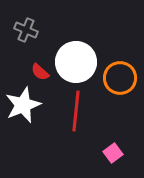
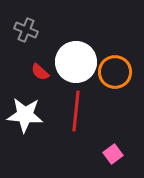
orange circle: moved 5 px left, 6 px up
white star: moved 2 px right, 10 px down; rotated 27 degrees clockwise
pink square: moved 1 px down
